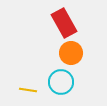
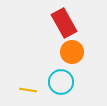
orange circle: moved 1 px right, 1 px up
